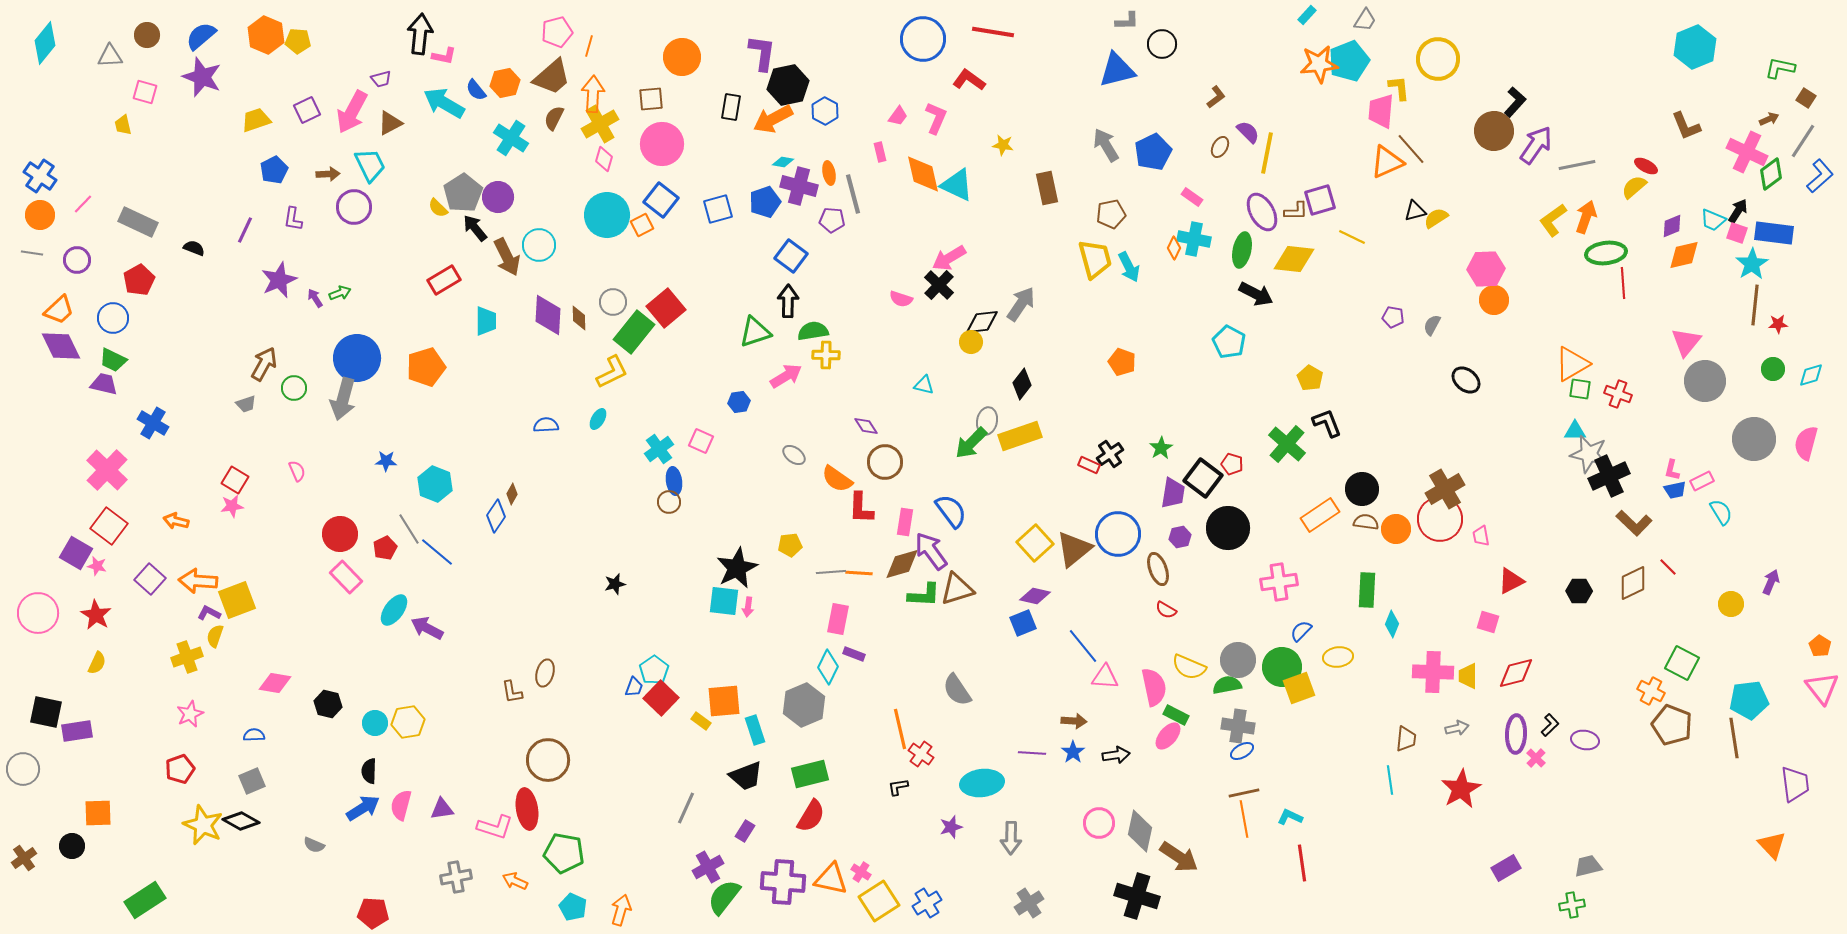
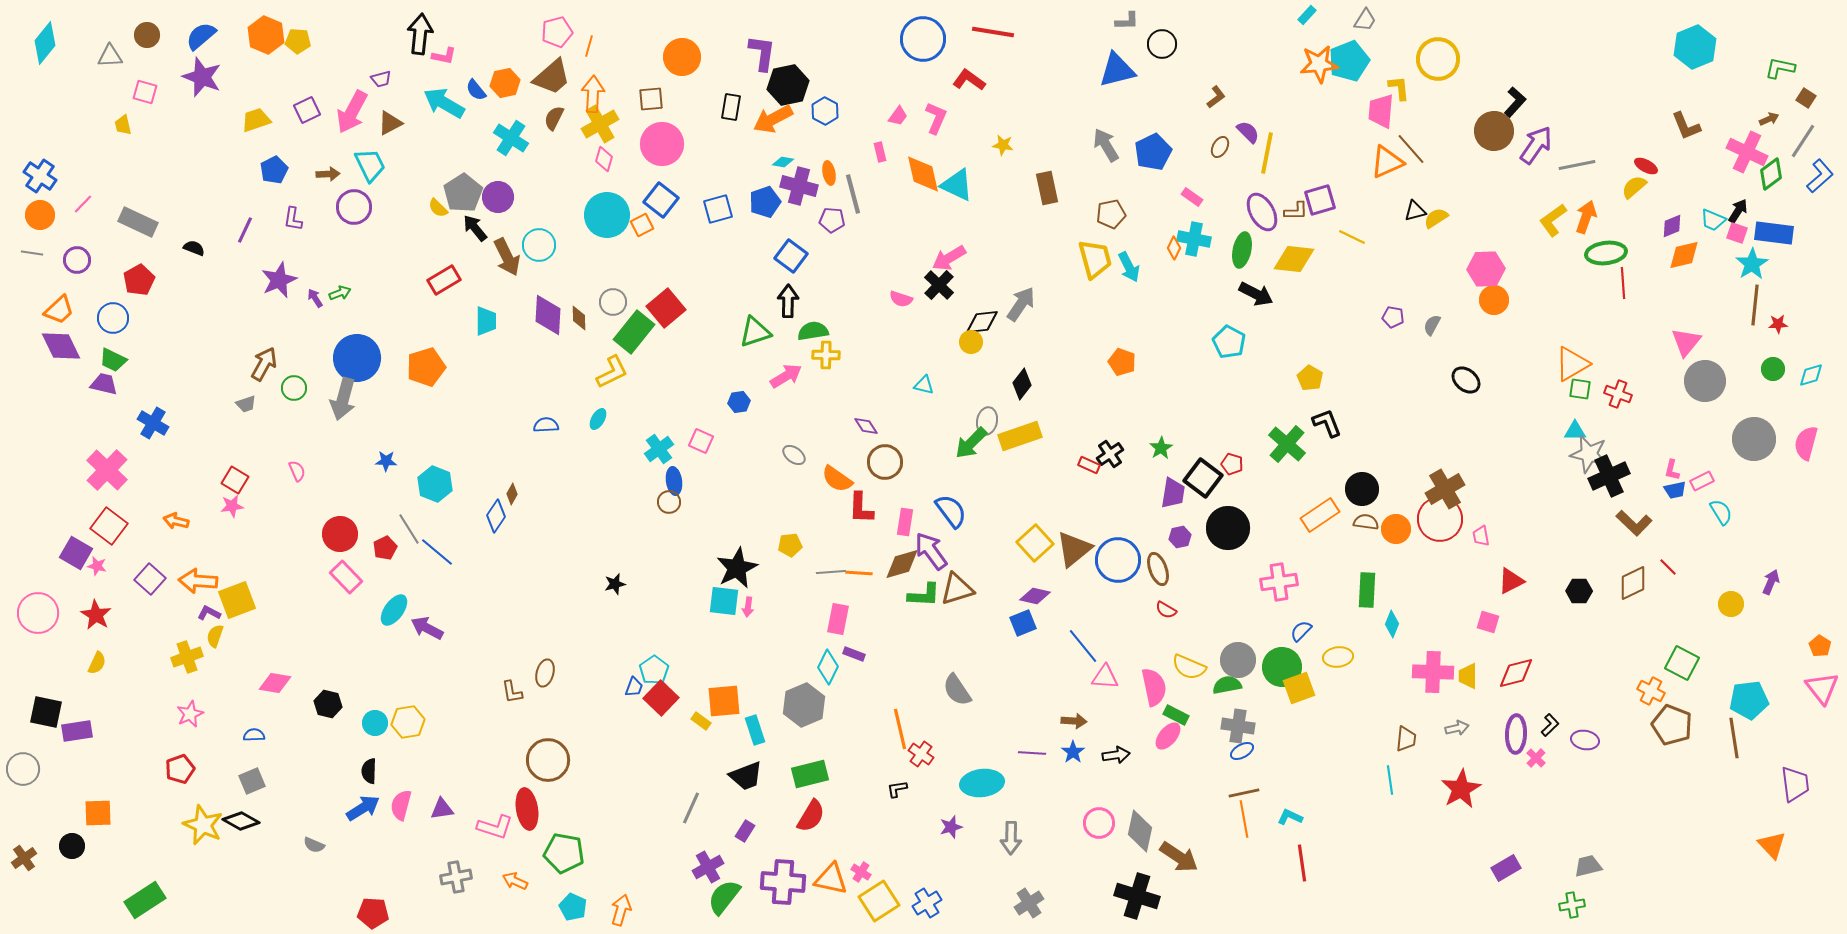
blue circle at (1118, 534): moved 26 px down
black L-shape at (898, 787): moved 1 px left, 2 px down
gray line at (686, 808): moved 5 px right
